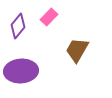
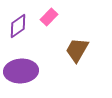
purple diamond: rotated 15 degrees clockwise
